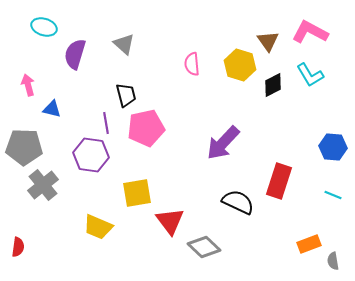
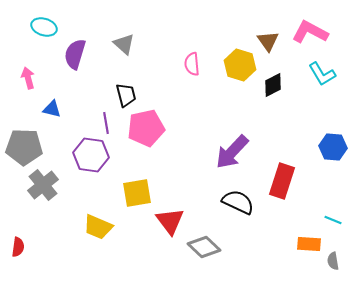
cyan L-shape: moved 12 px right, 1 px up
pink arrow: moved 7 px up
purple arrow: moved 9 px right, 9 px down
red rectangle: moved 3 px right
cyan line: moved 25 px down
orange rectangle: rotated 25 degrees clockwise
